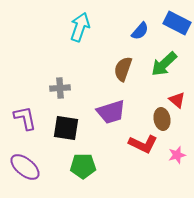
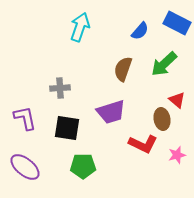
black square: moved 1 px right
